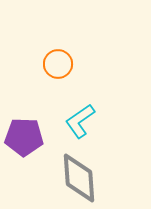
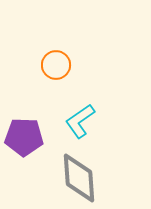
orange circle: moved 2 px left, 1 px down
